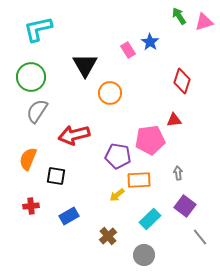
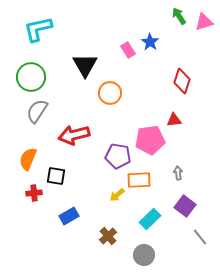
red cross: moved 3 px right, 13 px up
